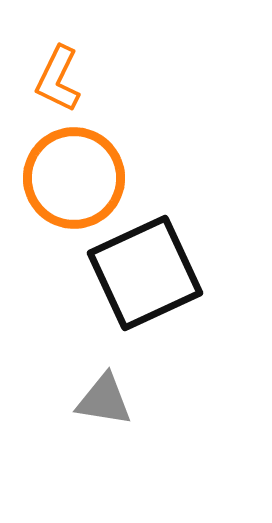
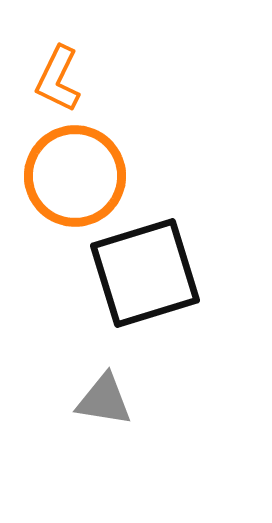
orange circle: moved 1 px right, 2 px up
black square: rotated 8 degrees clockwise
